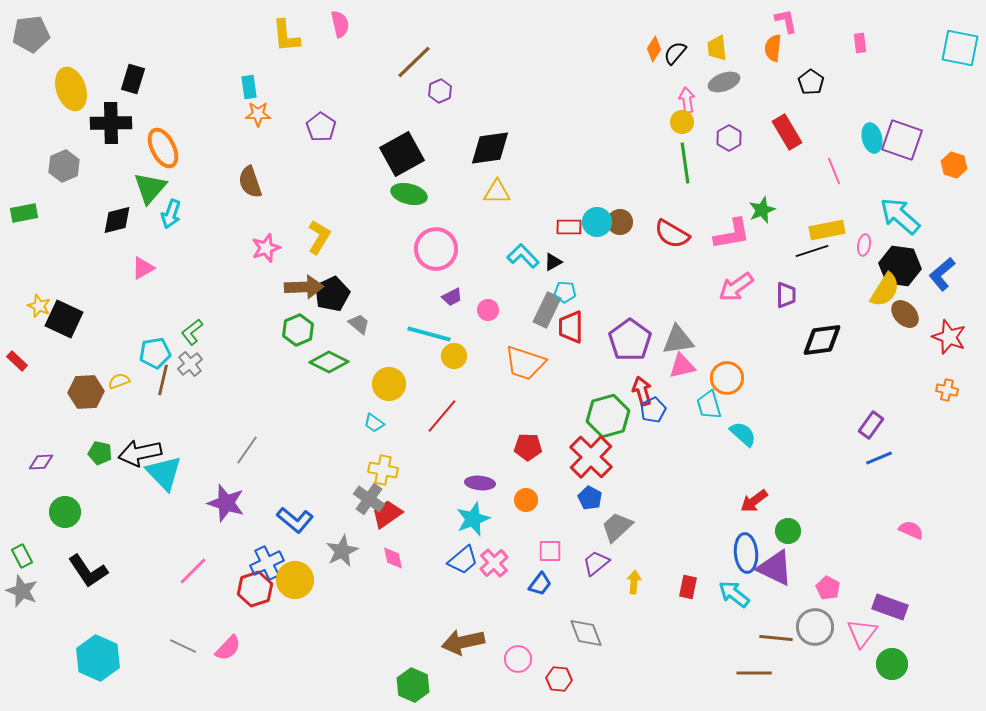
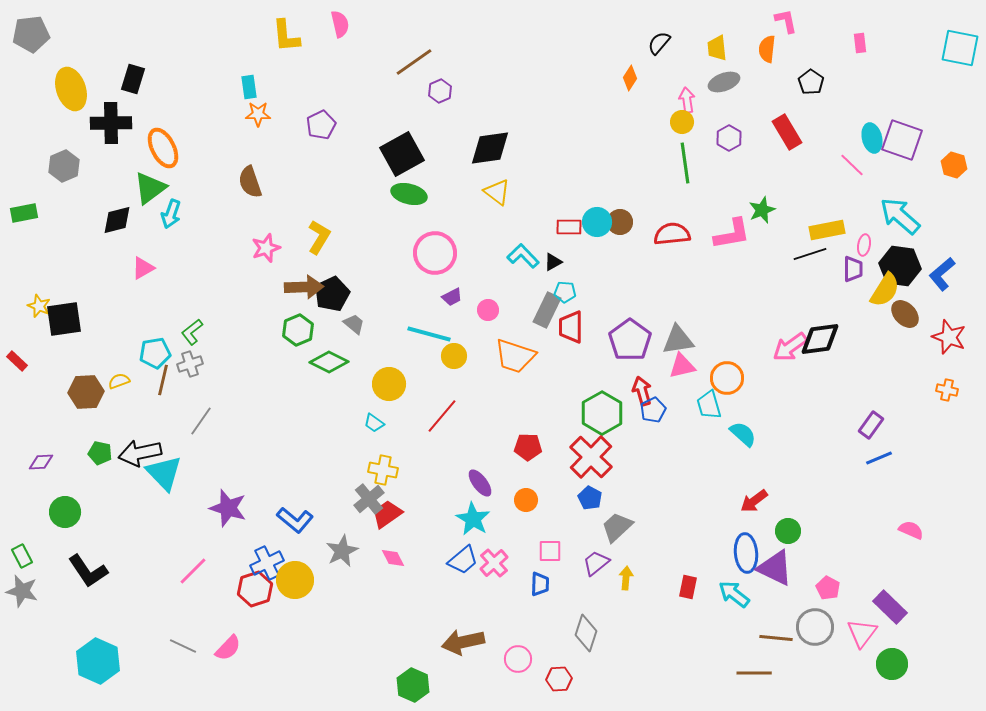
orange semicircle at (773, 48): moved 6 px left, 1 px down
orange diamond at (654, 49): moved 24 px left, 29 px down
black semicircle at (675, 53): moved 16 px left, 10 px up
brown line at (414, 62): rotated 9 degrees clockwise
purple pentagon at (321, 127): moved 2 px up; rotated 12 degrees clockwise
pink line at (834, 171): moved 18 px right, 6 px up; rotated 24 degrees counterclockwise
green triangle at (150, 188): rotated 12 degrees clockwise
yellow triangle at (497, 192): rotated 36 degrees clockwise
red semicircle at (672, 234): rotated 144 degrees clockwise
pink circle at (436, 249): moved 1 px left, 4 px down
black line at (812, 251): moved 2 px left, 3 px down
pink arrow at (736, 287): moved 54 px right, 60 px down
purple trapezoid at (786, 295): moved 67 px right, 26 px up
black square at (64, 319): rotated 33 degrees counterclockwise
gray trapezoid at (359, 324): moved 5 px left
black diamond at (822, 340): moved 2 px left, 1 px up
orange trapezoid at (525, 363): moved 10 px left, 7 px up
gray cross at (190, 364): rotated 20 degrees clockwise
green hexagon at (608, 416): moved 6 px left, 3 px up; rotated 15 degrees counterclockwise
gray line at (247, 450): moved 46 px left, 29 px up
purple ellipse at (480, 483): rotated 48 degrees clockwise
gray cross at (369, 499): rotated 16 degrees clockwise
purple star at (226, 503): moved 2 px right, 5 px down
cyan star at (473, 519): rotated 20 degrees counterclockwise
pink diamond at (393, 558): rotated 15 degrees counterclockwise
yellow arrow at (634, 582): moved 8 px left, 4 px up
blue trapezoid at (540, 584): rotated 35 degrees counterclockwise
gray star at (22, 591): rotated 8 degrees counterclockwise
purple rectangle at (890, 607): rotated 24 degrees clockwise
gray diamond at (586, 633): rotated 39 degrees clockwise
cyan hexagon at (98, 658): moved 3 px down
red hexagon at (559, 679): rotated 10 degrees counterclockwise
